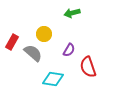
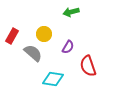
green arrow: moved 1 px left, 1 px up
red rectangle: moved 6 px up
purple semicircle: moved 1 px left, 3 px up
red semicircle: moved 1 px up
